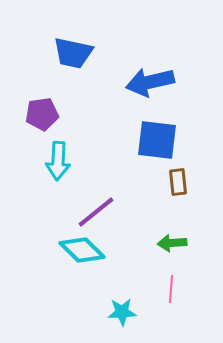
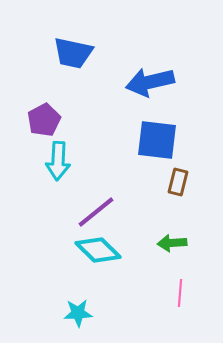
purple pentagon: moved 2 px right, 6 px down; rotated 20 degrees counterclockwise
brown rectangle: rotated 20 degrees clockwise
cyan diamond: moved 16 px right
pink line: moved 9 px right, 4 px down
cyan star: moved 44 px left, 1 px down
